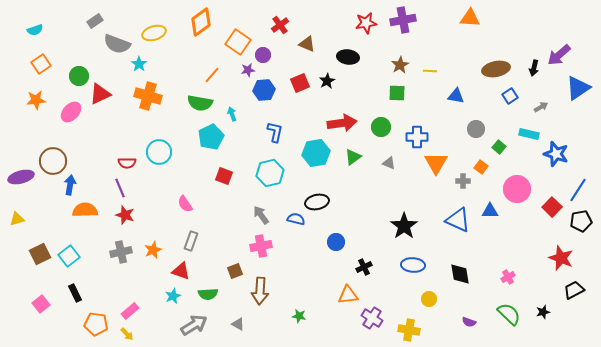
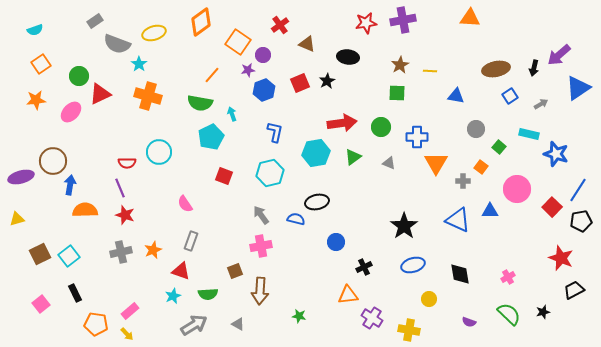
blue hexagon at (264, 90): rotated 15 degrees counterclockwise
gray arrow at (541, 107): moved 3 px up
blue ellipse at (413, 265): rotated 20 degrees counterclockwise
